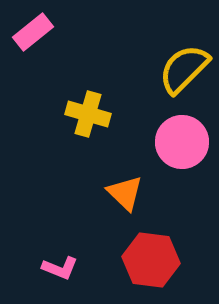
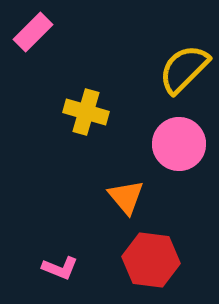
pink rectangle: rotated 6 degrees counterclockwise
yellow cross: moved 2 px left, 2 px up
pink circle: moved 3 px left, 2 px down
orange triangle: moved 1 px right, 4 px down; rotated 6 degrees clockwise
